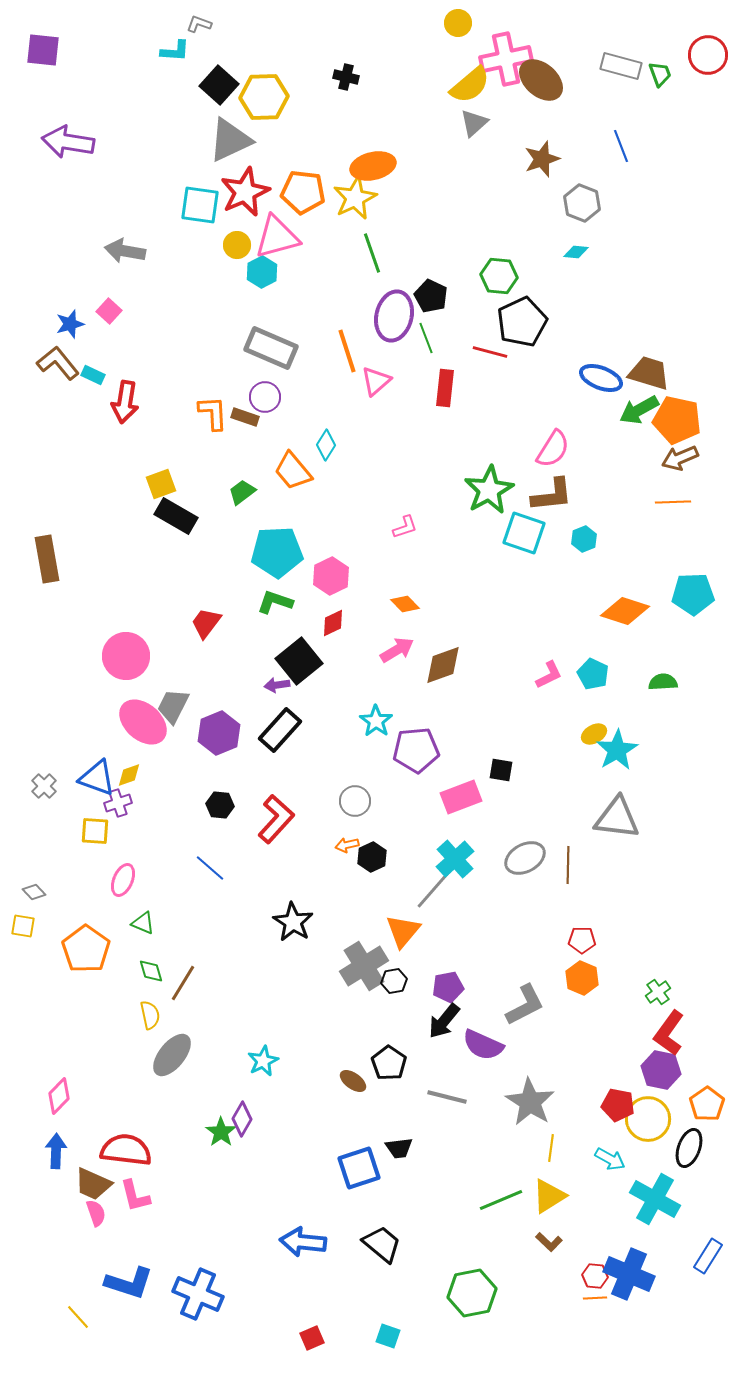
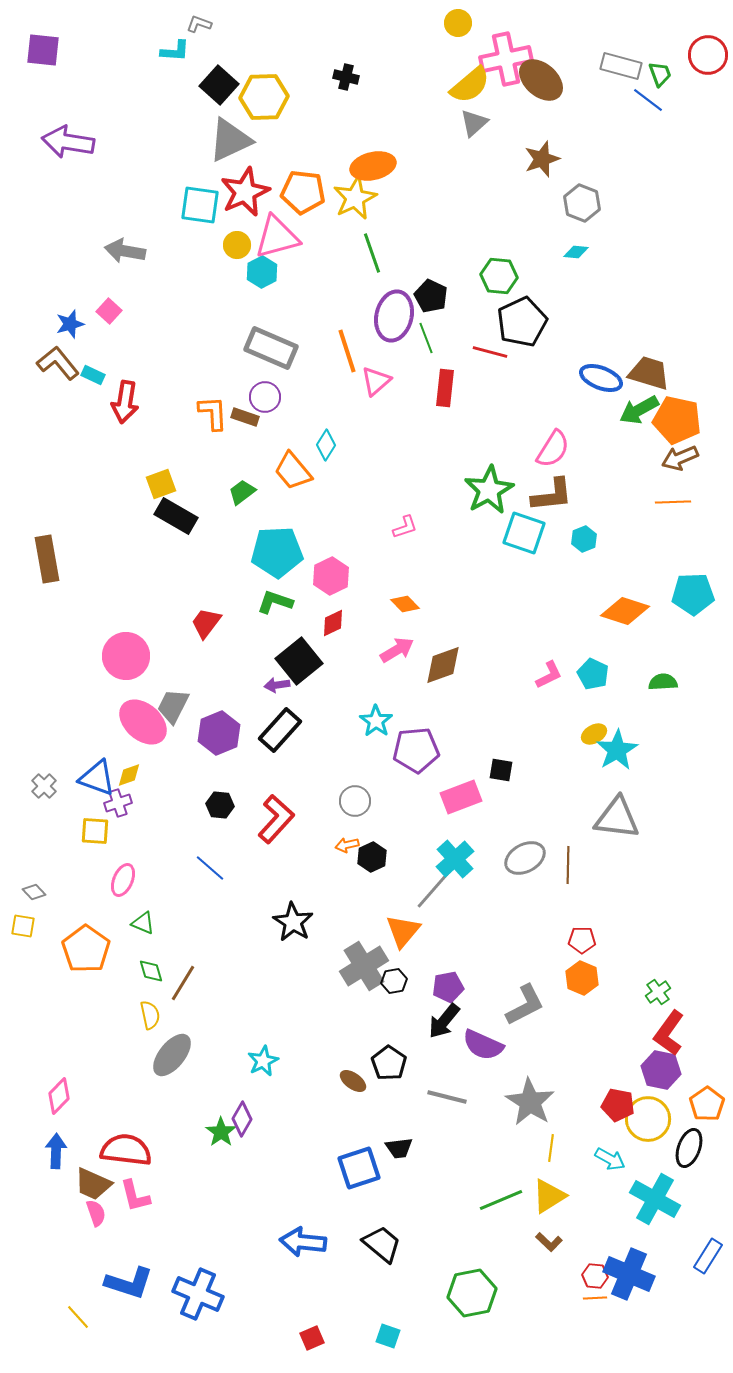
blue line at (621, 146): moved 27 px right, 46 px up; rotated 32 degrees counterclockwise
